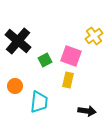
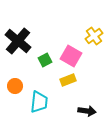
pink square: rotated 10 degrees clockwise
yellow rectangle: rotated 56 degrees clockwise
